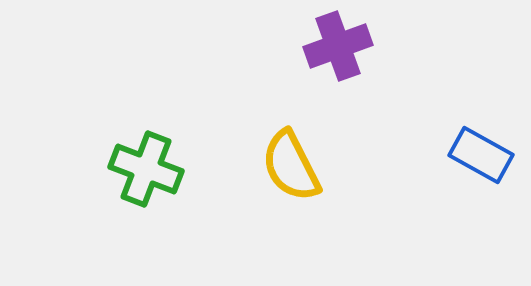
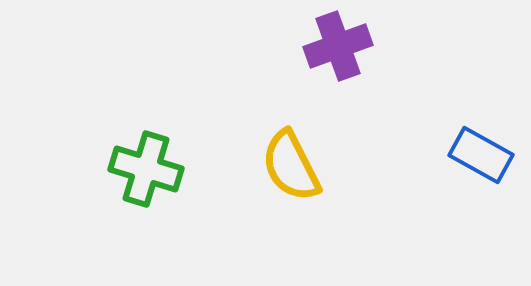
green cross: rotated 4 degrees counterclockwise
